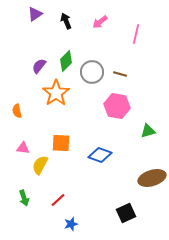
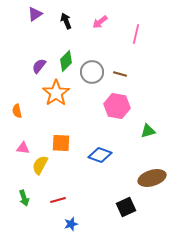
red line: rotated 28 degrees clockwise
black square: moved 6 px up
